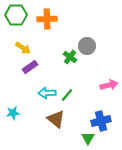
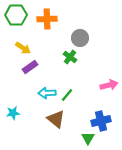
gray circle: moved 7 px left, 8 px up
